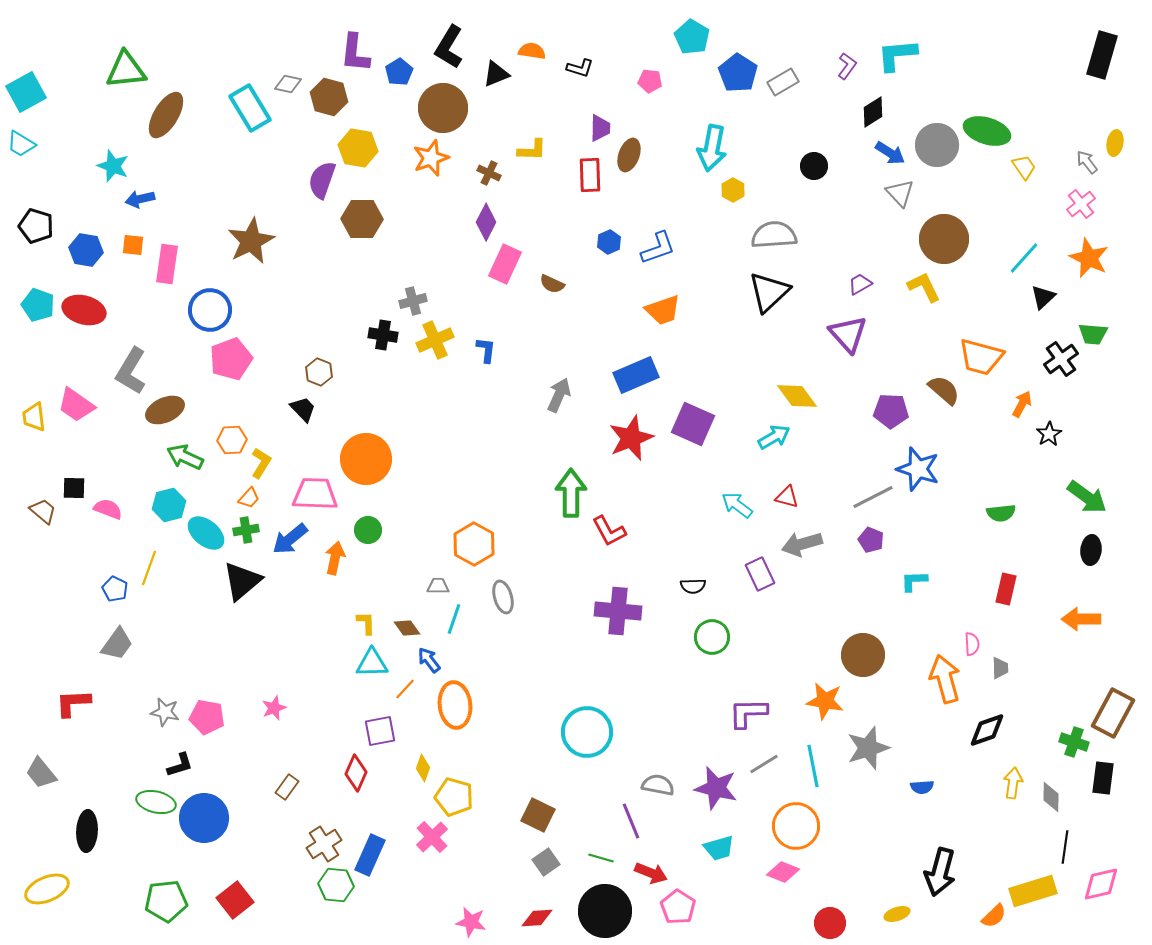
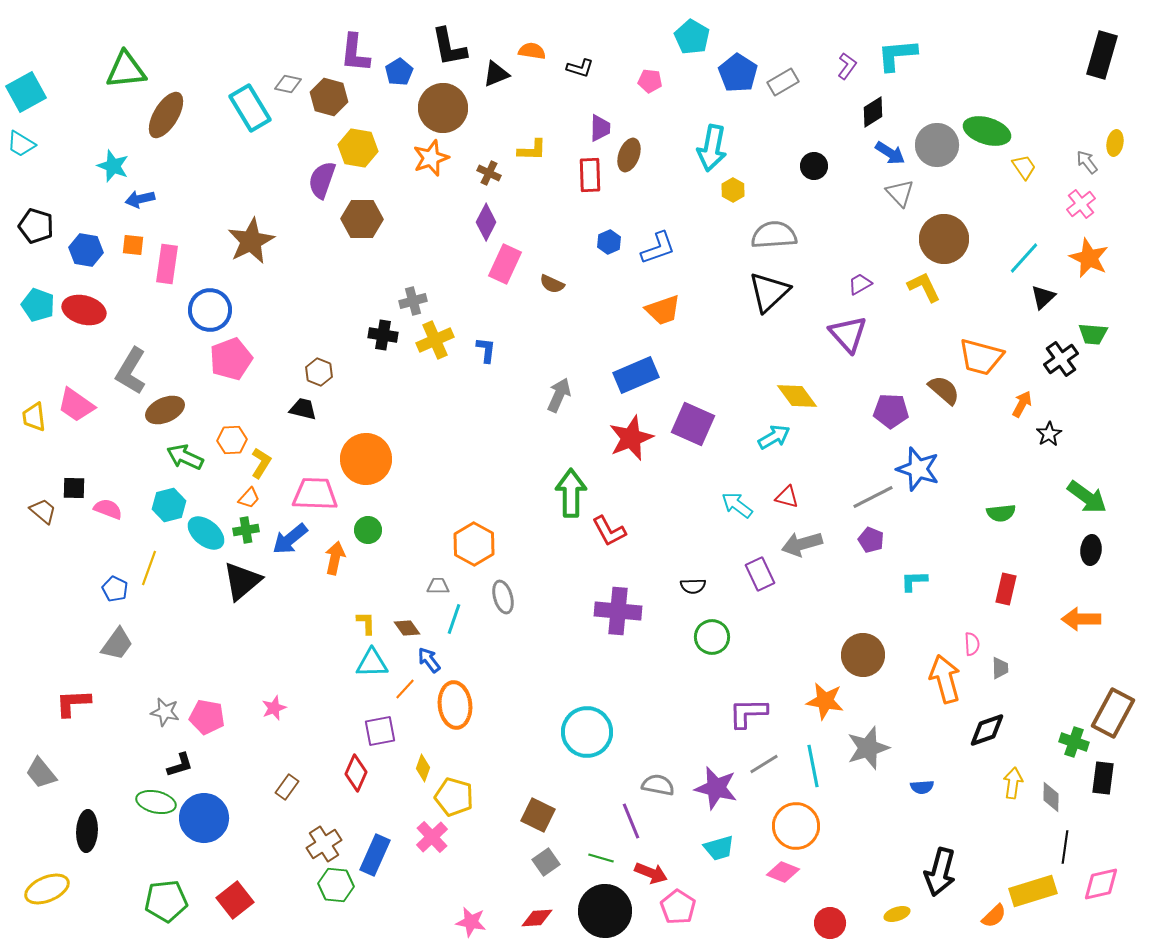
black L-shape at (449, 47): rotated 42 degrees counterclockwise
black trapezoid at (303, 409): rotated 32 degrees counterclockwise
blue rectangle at (370, 855): moved 5 px right
